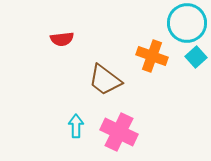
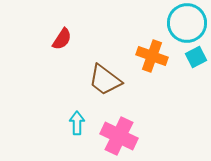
red semicircle: rotated 50 degrees counterclockwise
cyan square: rotated 15 degrees clockwise
cyan arrow: moved 1 px right, 3 px up
pink cross: moved 4 px down
